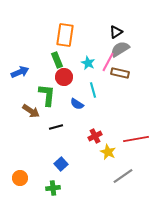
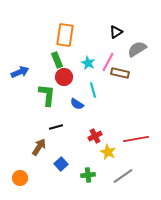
gray semicircle: moved 17 px right
brown arrow: moved 8 px right, 36 px down; rotated 90 degrees counterclockwise
green cross: moved 35 px right, 13 px up
